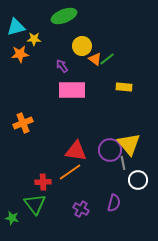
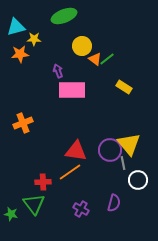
purple arrow: moved 4 px left, 5 px down; rotated 16 degrees clockwise
yellow rectangle: rotated 28 degrees clockwise
green triangle: moved 1 px left
green star: moved 1 px left, 4 px up
